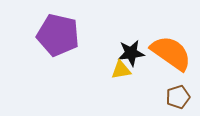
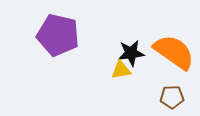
orange semicircle: moved 3 px right, 1 px up
brown pentagon: moved 6 px left; rotated 15 degrees clockwise
